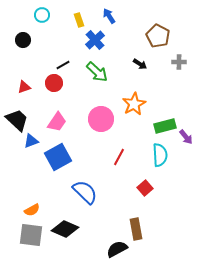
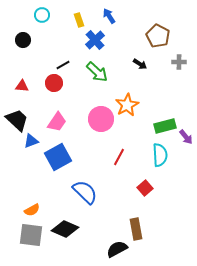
red triangle: moved 2 px left, 1 px up; rotated 24 degrees clockwise
orange star: moved 7 px left, 1 px down
